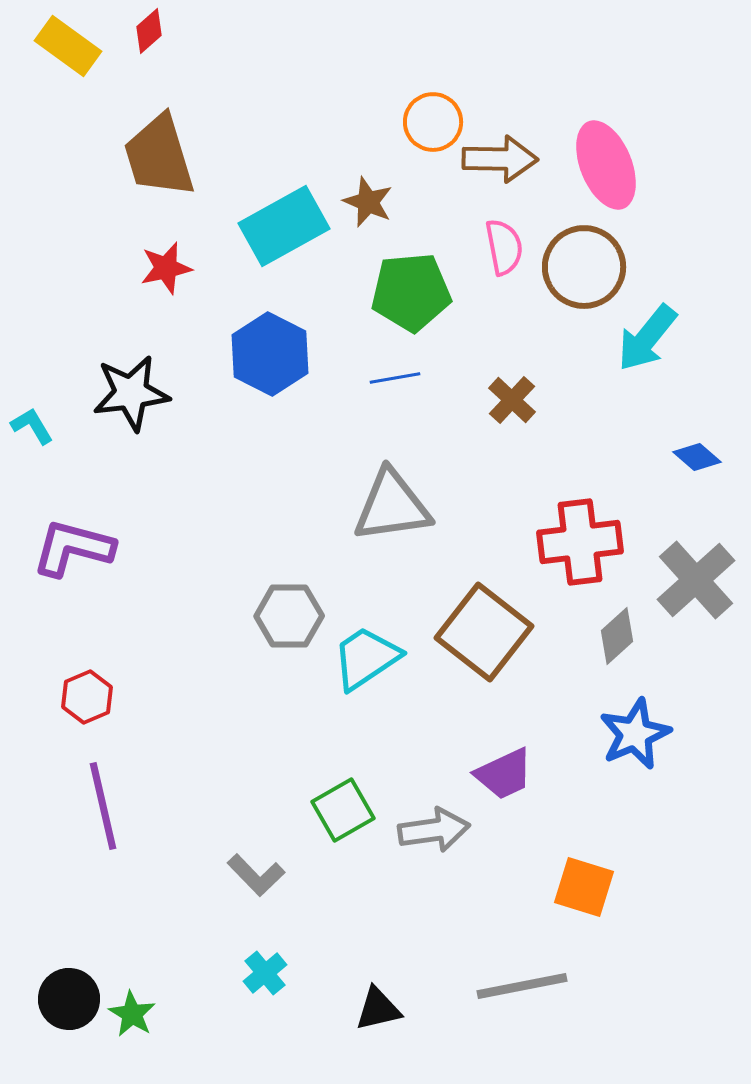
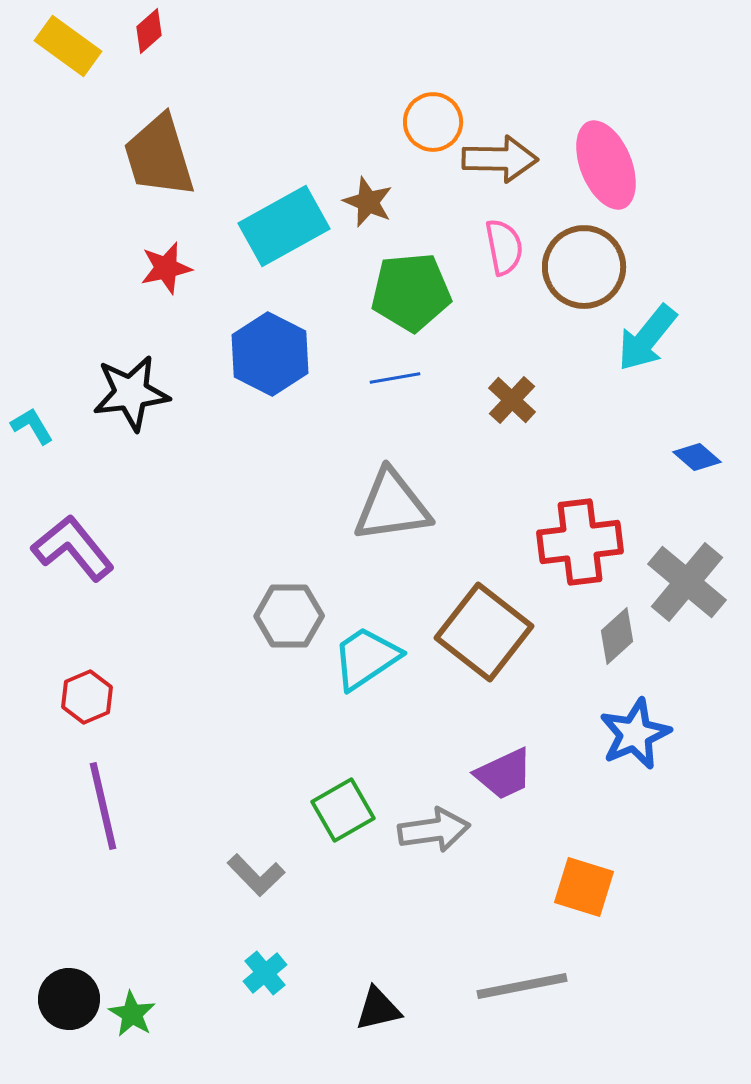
purple L-shape: rotated 36 degrees clockwise
gray cross: moved 9 px left, 2 px down; rotated 8 degrees counterclockwise
